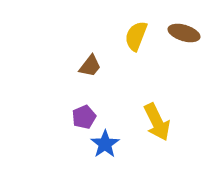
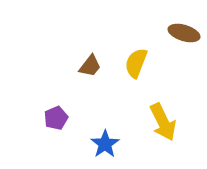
yellow semicircle: moved 27 px down
purple pentagon: moved 28 px left, 1 px down
yellow arrow: moved 6 px right
